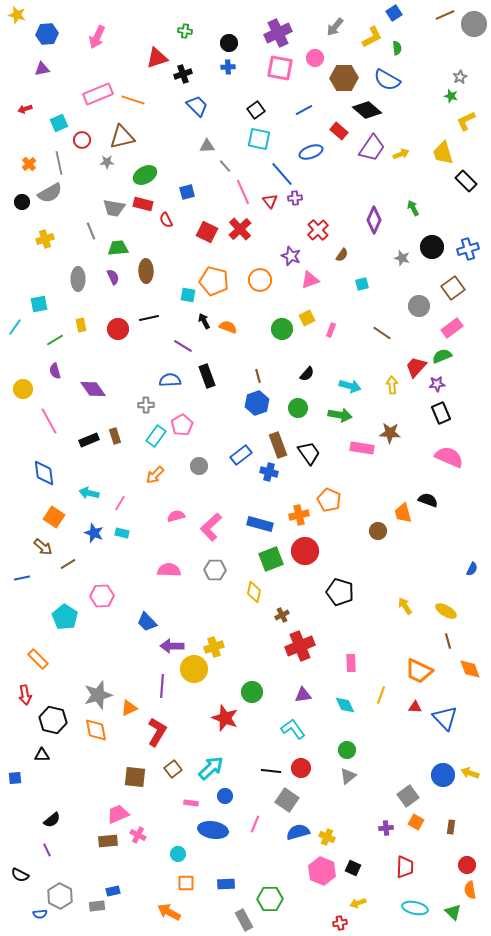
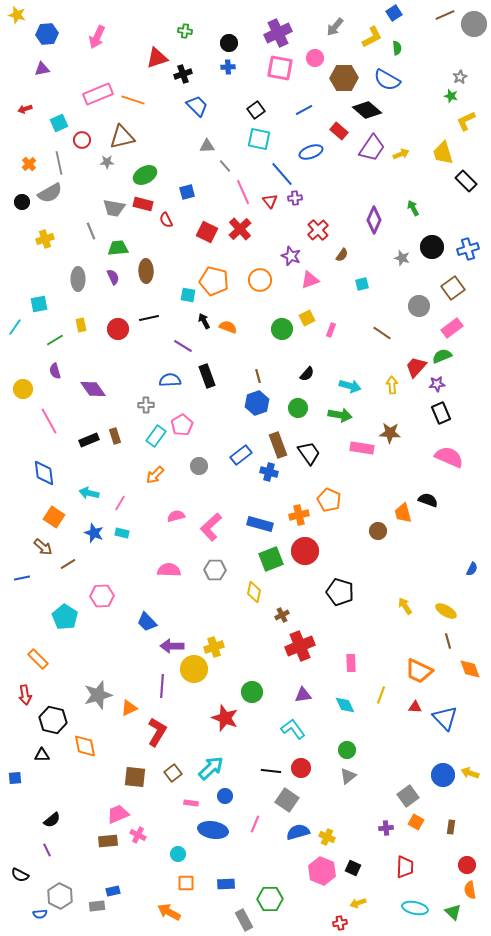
orange diamond at (96, 730): moved 11 px left, 16 px down
brown square at (173, 769): moved 4 px down
